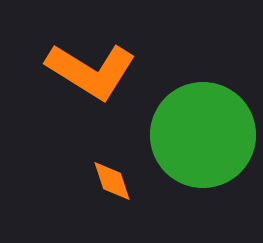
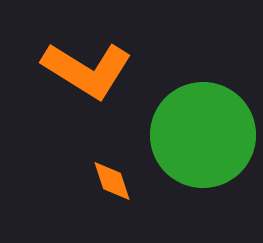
orange L-shape: moved 4 px left, 1 px up
